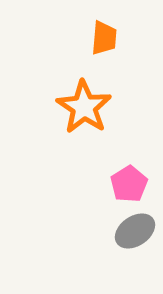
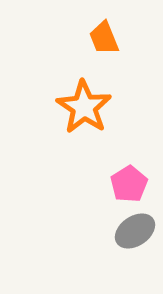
orange trapezoid: rotated 153 degrees clockwise
